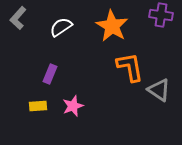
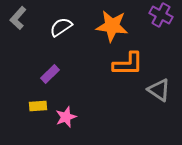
purple cross: rotated 20 degrees clockwise
orange star: rotated 24 degrees counterclockwise
orange L-shape: moved 2 px left, 3 px up; rotated 100 degrees clockwise
purple rectangle: rotated 24 degrees clockwise
pink star: moved 7 px left, 11 px down
